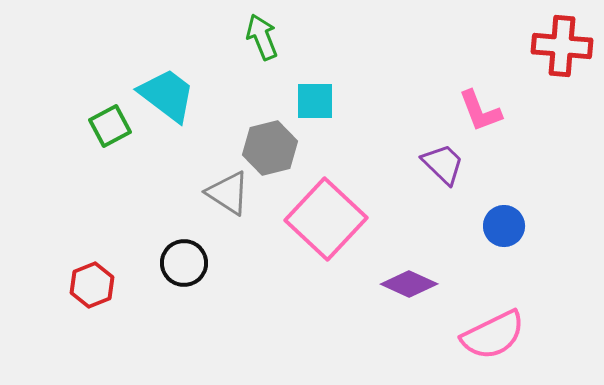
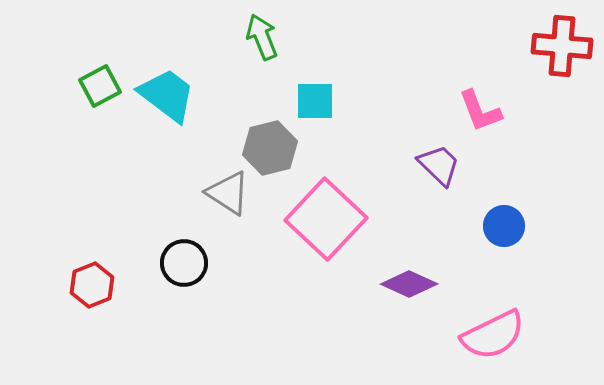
green square: moved 10 px left, 40 px up
purple trapezoid: moved 4 px left, 1 px down
